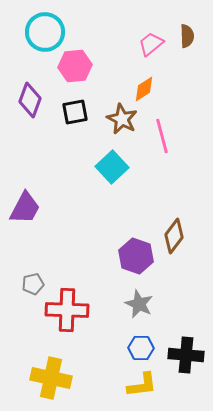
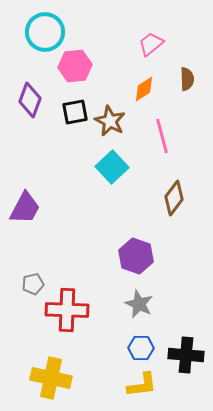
brown semicircle: moved 43 px down
brown star: moved 12 px left, 2 px down
brown diamond: moved 38 px up
